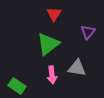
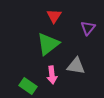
red triangle: moved 2 px down
purple triangle: moved 4 px up
gray triangle: moved 1 px left, 2 px up
green rectangle: moved 11 px right
